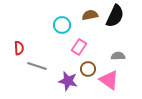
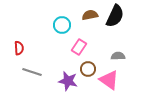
gray line: moved 5 px left, 6 px down
